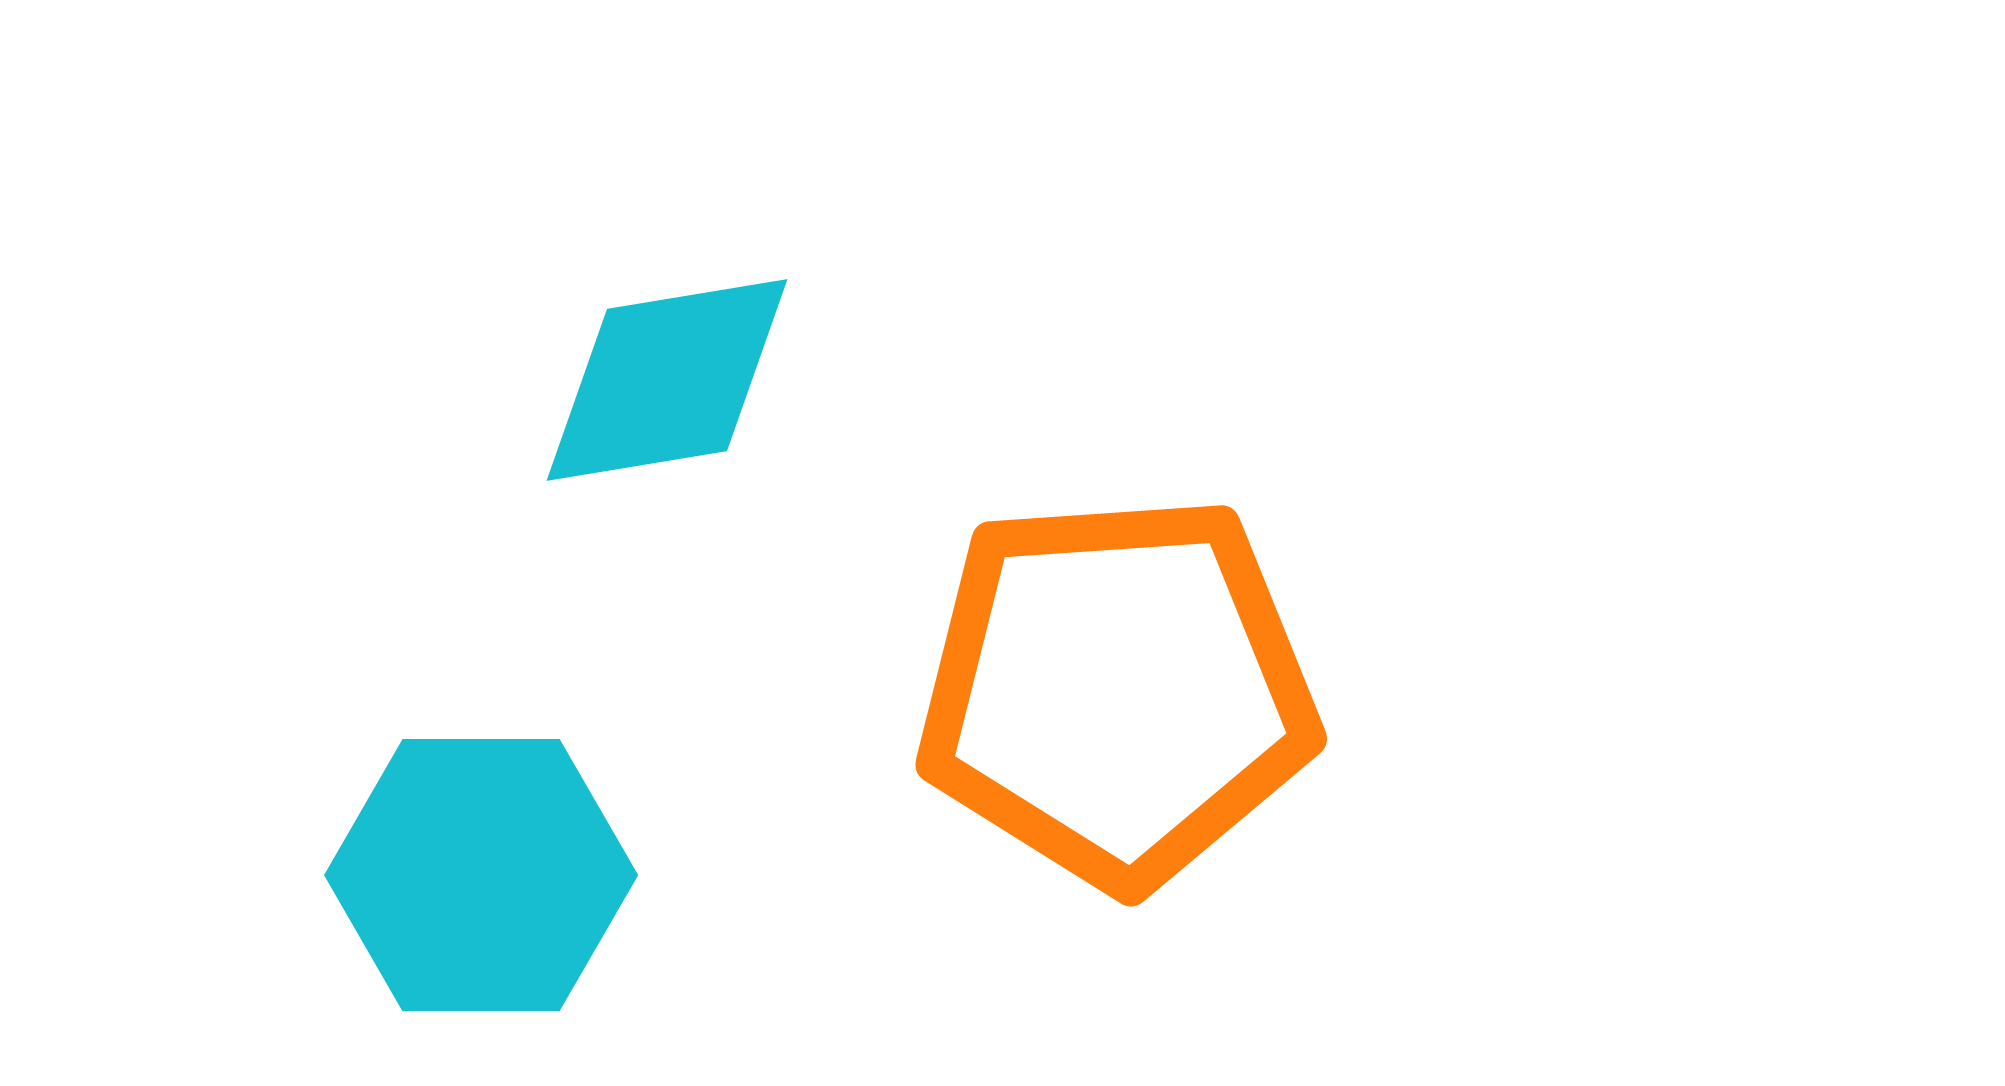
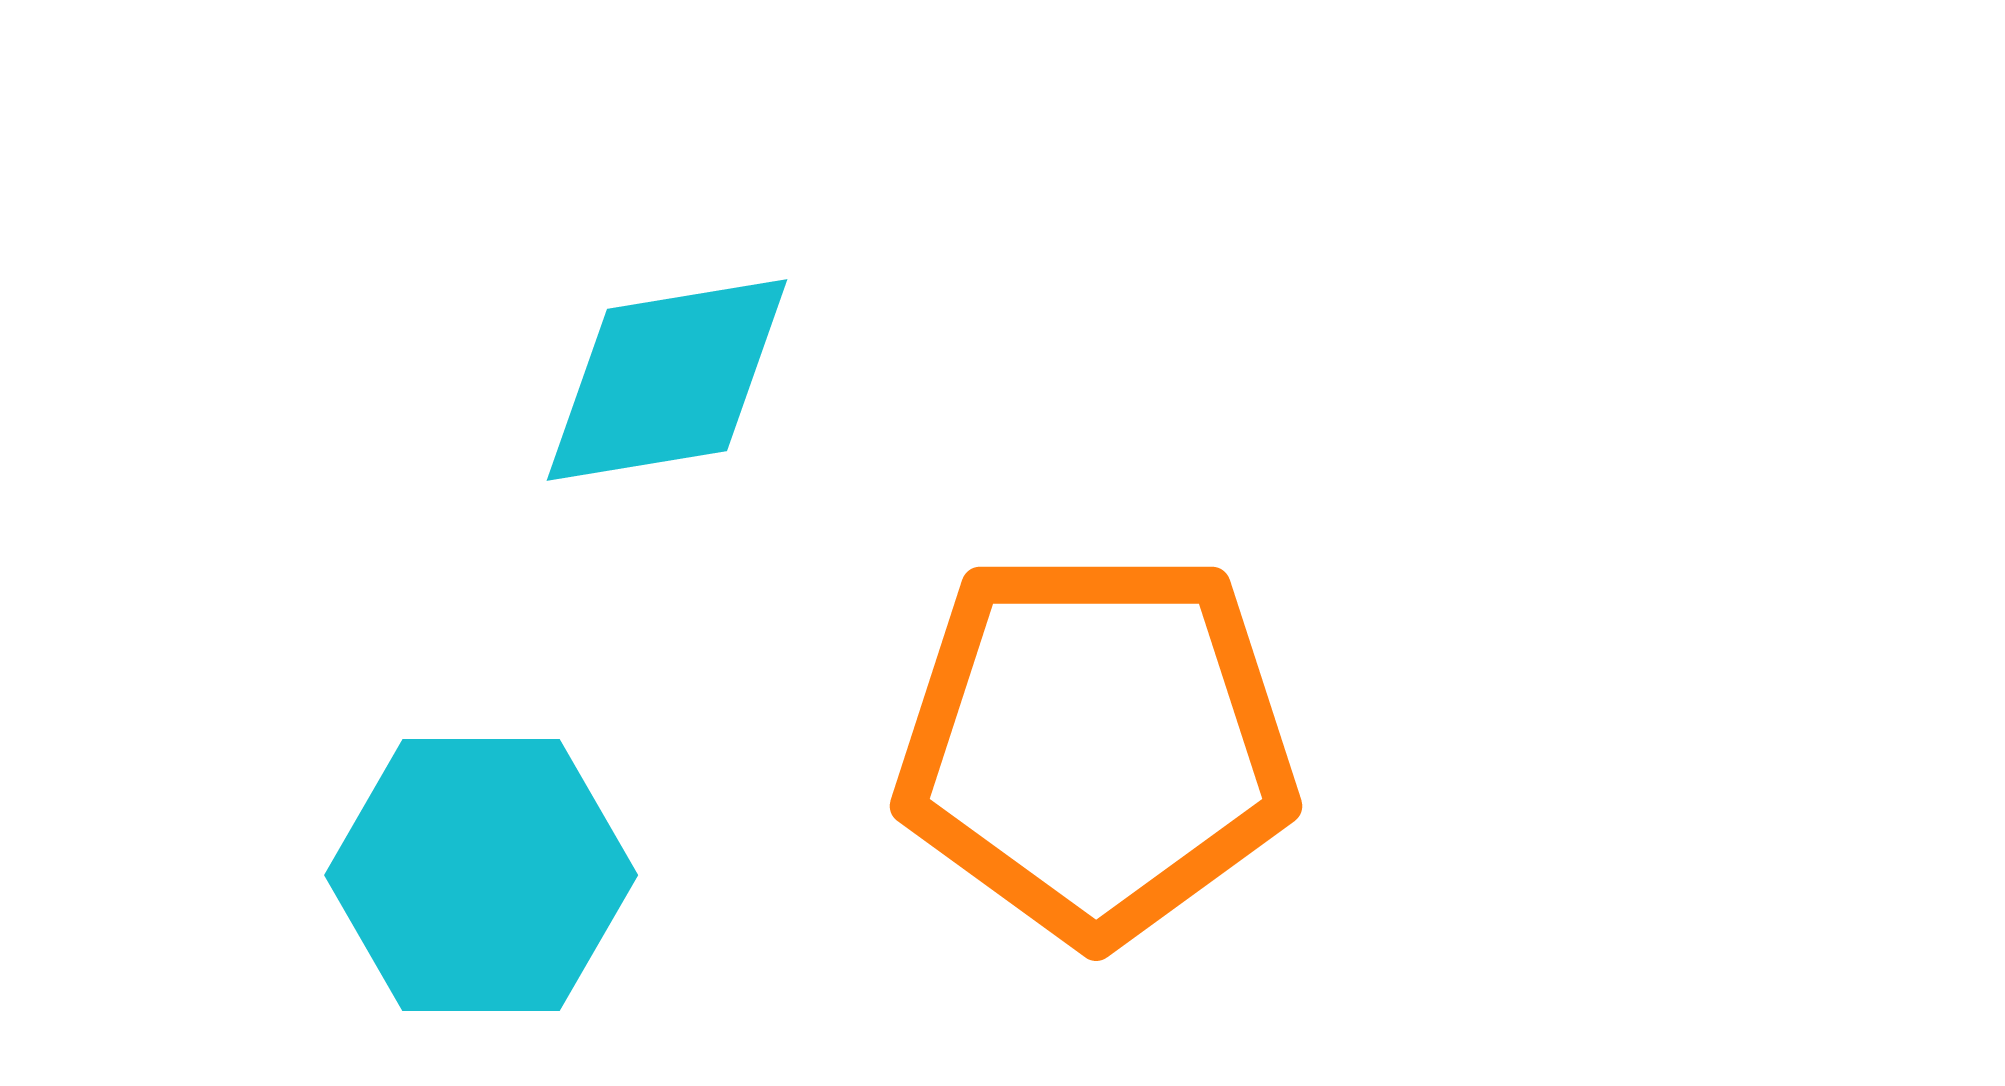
orange pentagon: moved 21 px left, 54 px down; rotated 4 degrees clockwise
